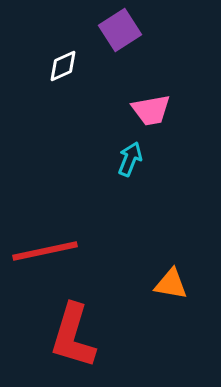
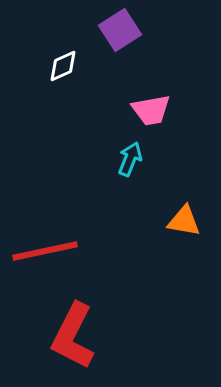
orange triangle: moved 13 px right, 63 px up
red L-shape: rotated 10 degrees clockwise
